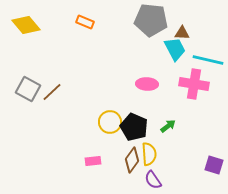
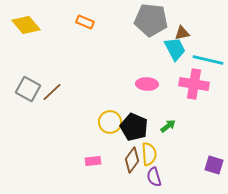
brown triangle: rotated 14 degrees counterclockwise
purple semicircle: moved 1 px right, 3 px up; rotated 18 degrees clockwise
